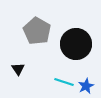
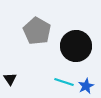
black circle: moved 2 px down
black triangle: moved 8 px left, 10 px down
